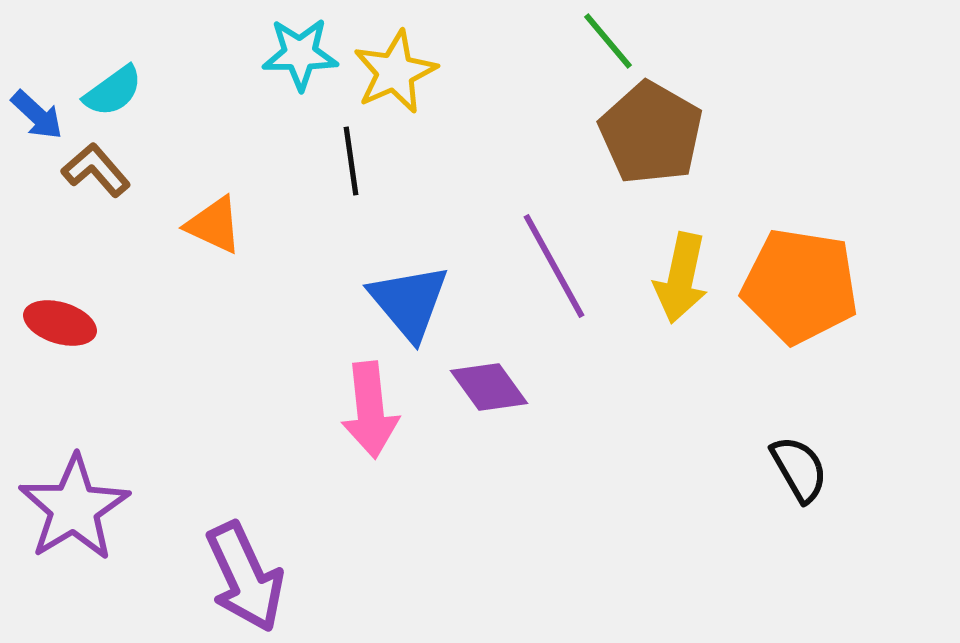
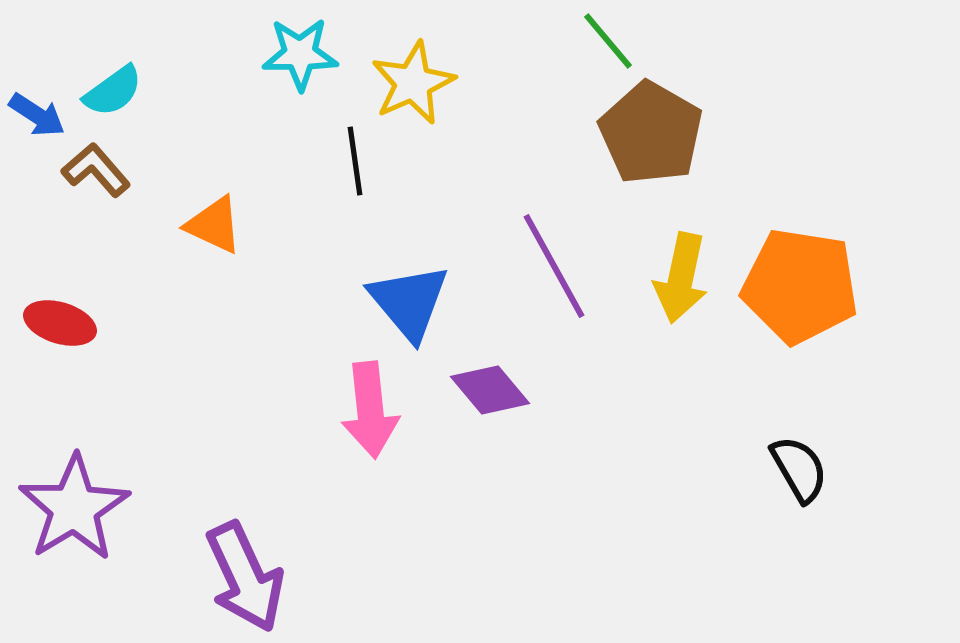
yellow star: moved 18 px right, 11 px down
blue arrow: rotated 10 degrees counterclockwise
black line: moved 4 px right
purple diamond: moved 1 px right, 3 px down; rotated 4 degrees counterclockwise
